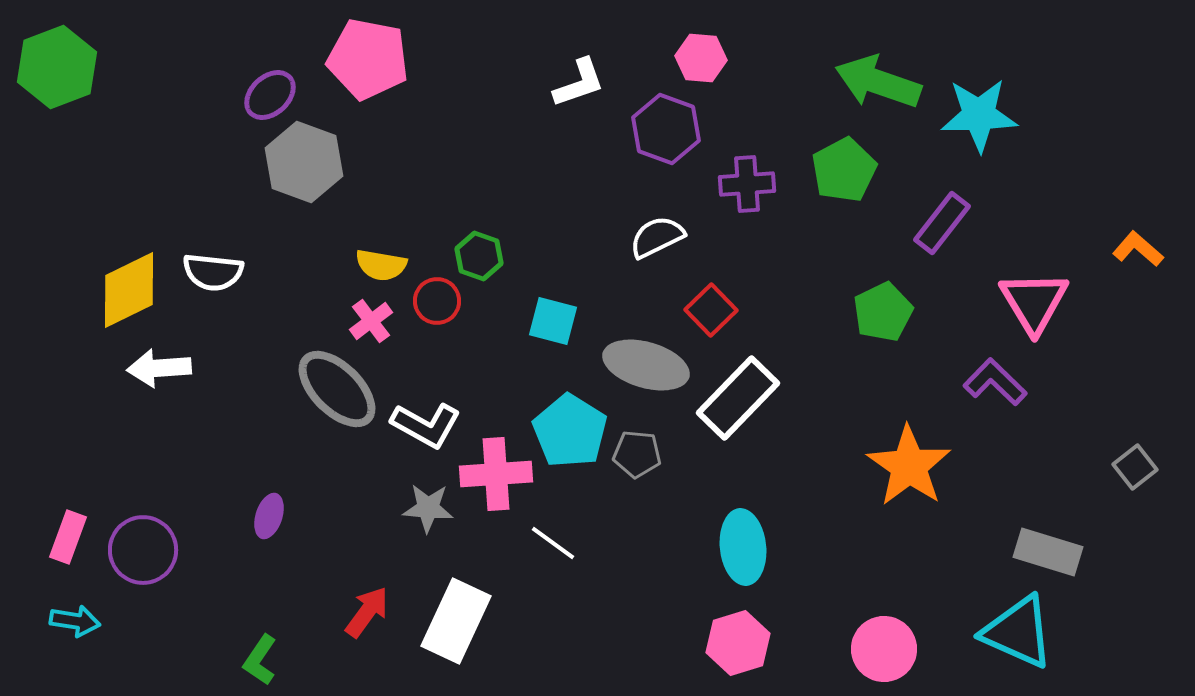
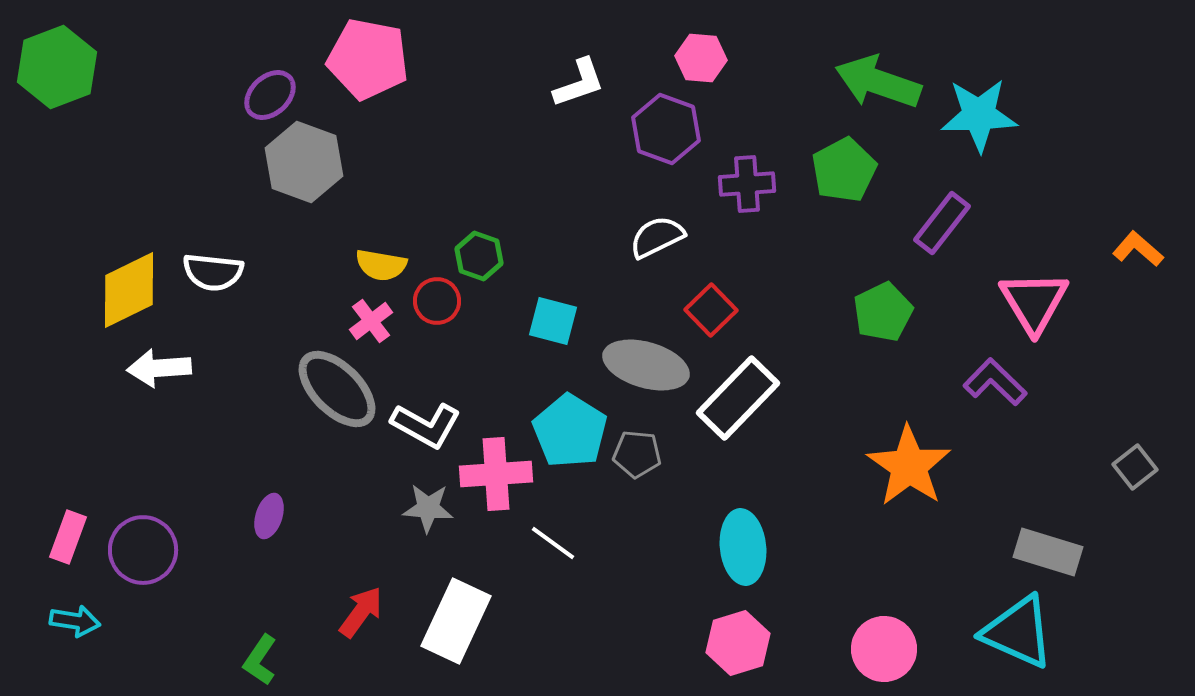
red arrow at (367, 612): moved 6 px left
